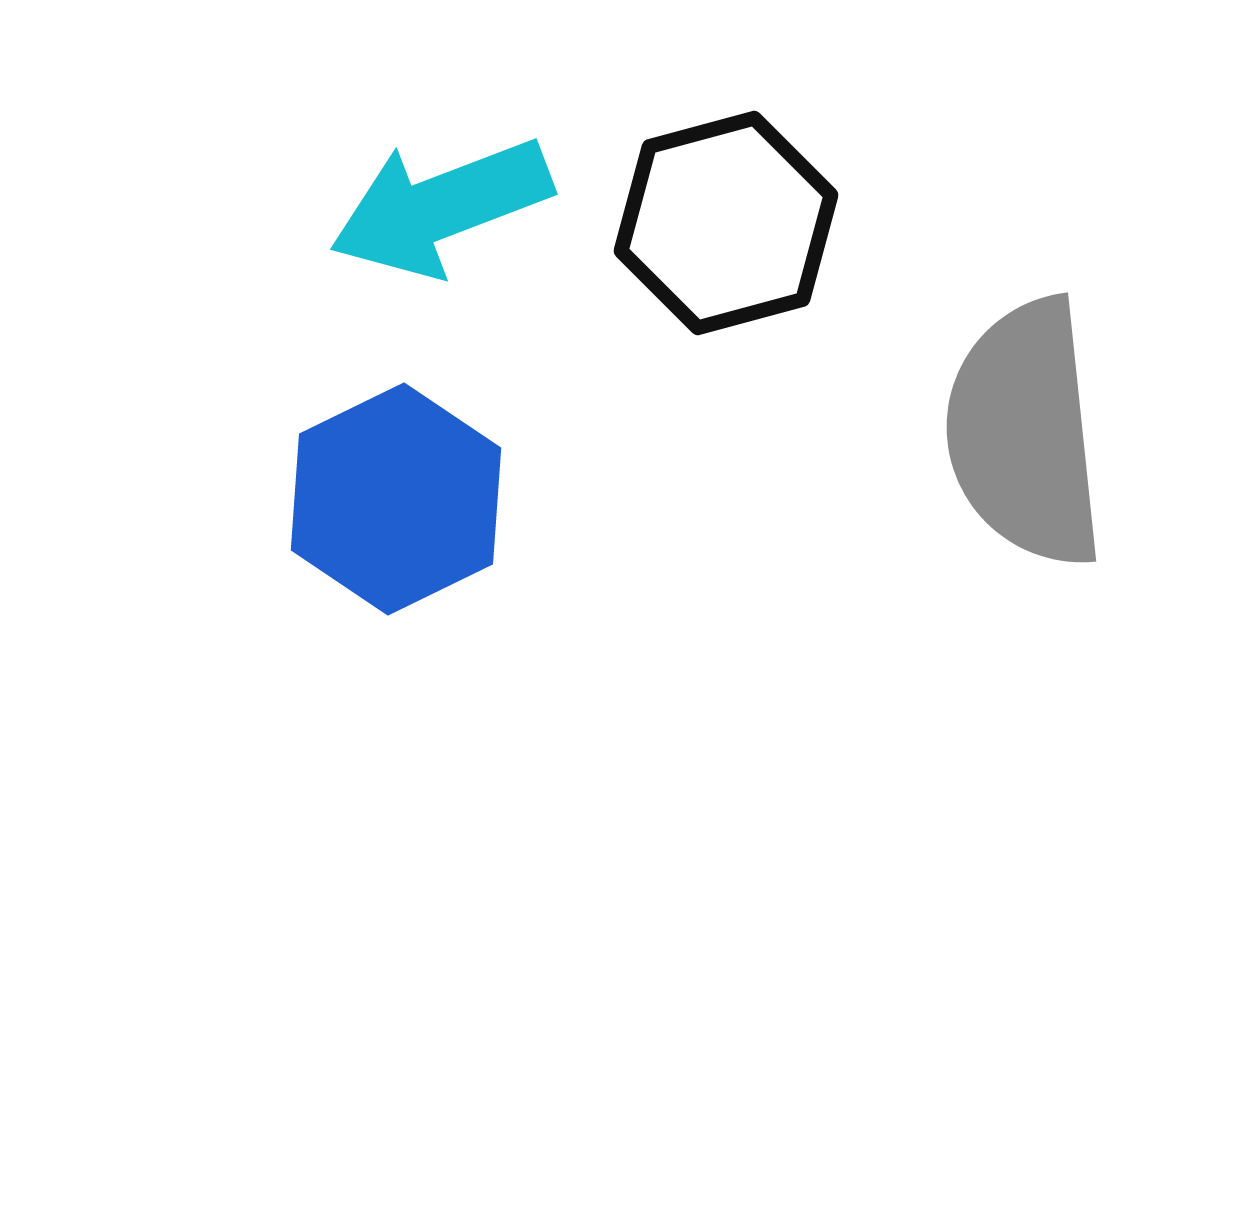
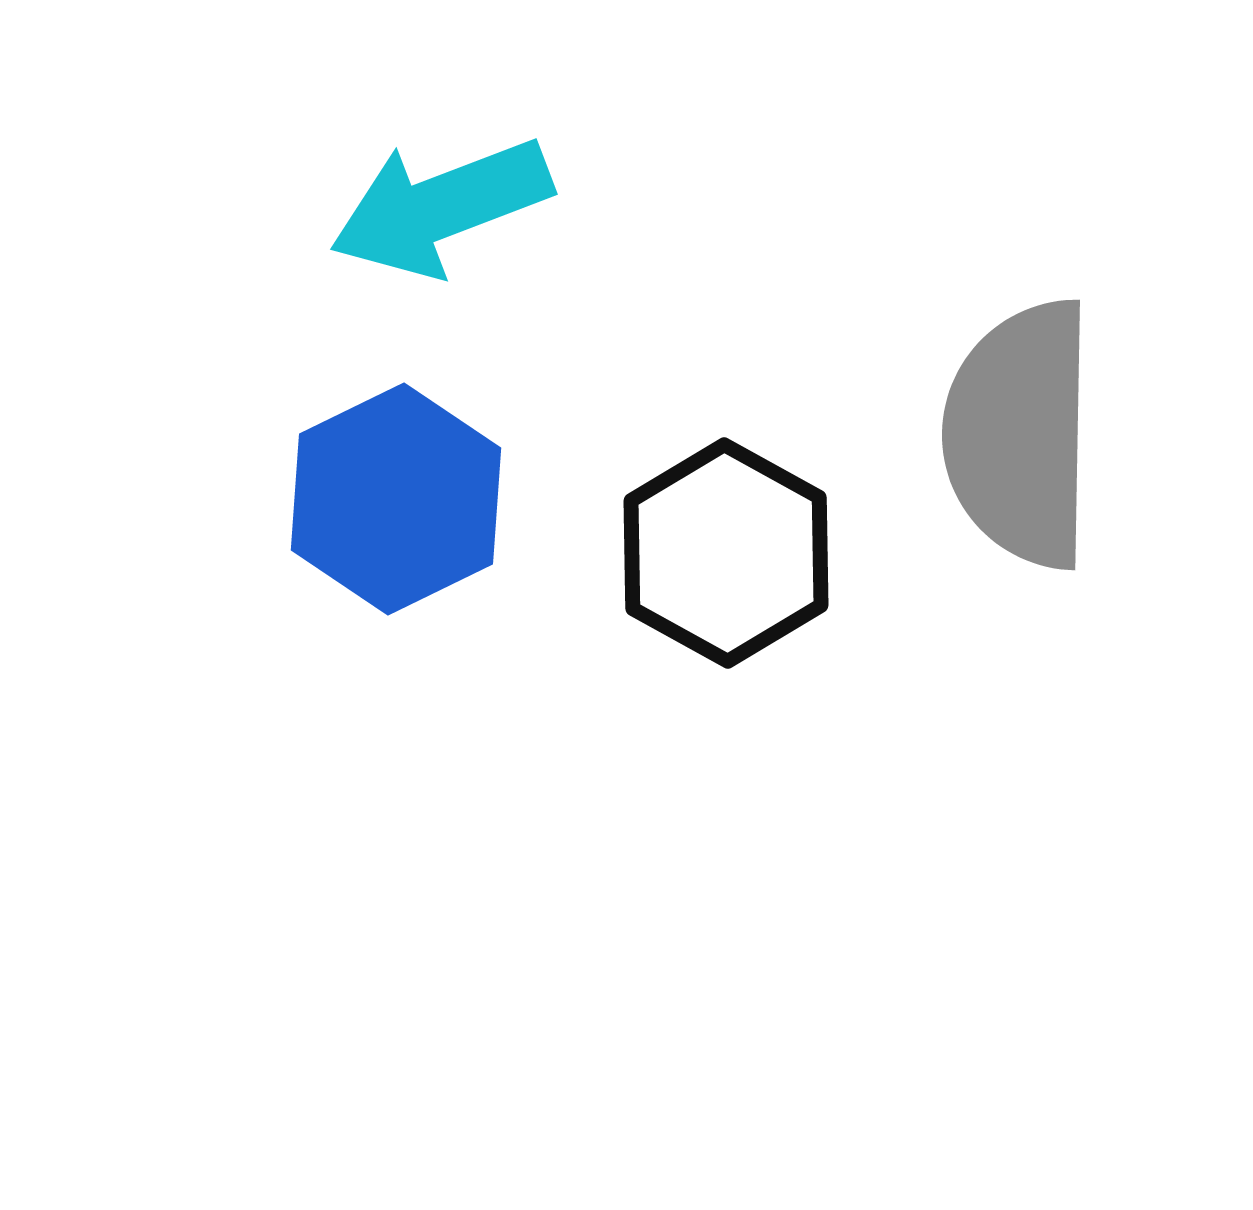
black hexagon: moved 330 px down; rotated 16 degrees counterclockwise
gray semicircle: moved 5 px left, 1 px down; rotated 7 degrees clockwise
